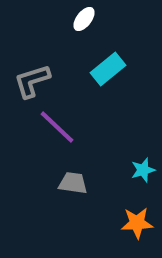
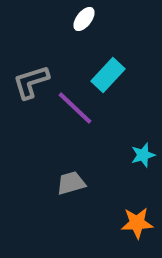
cyan rectangle: moved 6 px down; rotated 8 degrees counterclockwise
gray L-shape: moved 1 px left, 1 px down
purple line: moved 18 px right, 19 px up
cyan star: moved 15 px up
gray trapezoid: moved 2 px left; rotated 24 degrees counterclockwise
